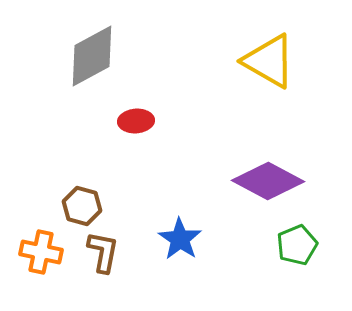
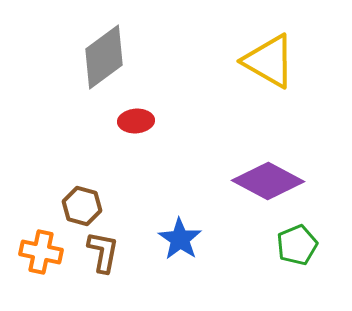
gray diamond: moved 12 px right, 1 px down; rotated 8 degrees counterclockwise
